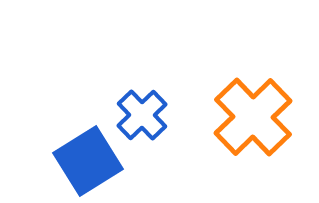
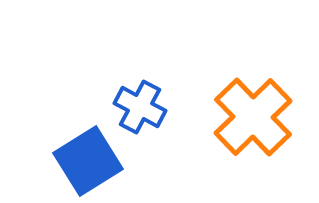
blue cross: moved 2 px left, 8 px up; rotated 18 degrees counterclockwise
